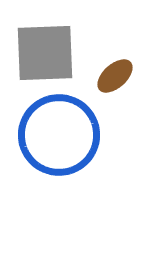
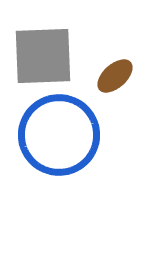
gray square: moved 2 px left, 3 px down
